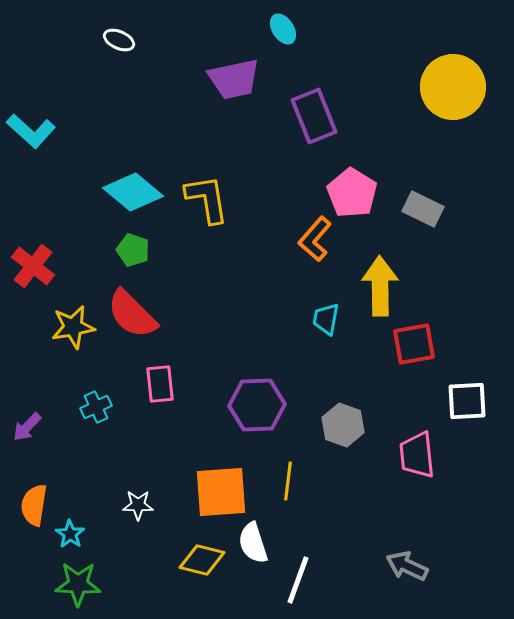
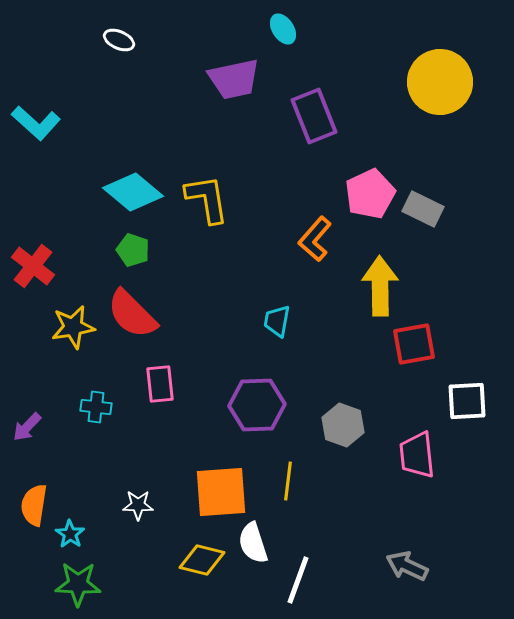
yellow circle: moved 13 px left, 5 px up
cyan L-shape: moved 5 px right, 8 px up
pink pentagon: moved 18 px right, 1 px down; rotated 15 degrees clockwise
cyan trapezoid: moved 49 px left, 2 px down
cyan cross: rotated 32 degrees clockwise
